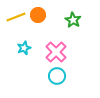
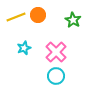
cyan circle: moved 1 px left
